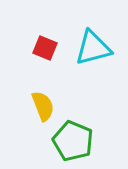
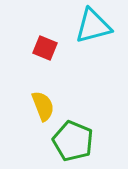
cyan triangle: moved 22 px up
